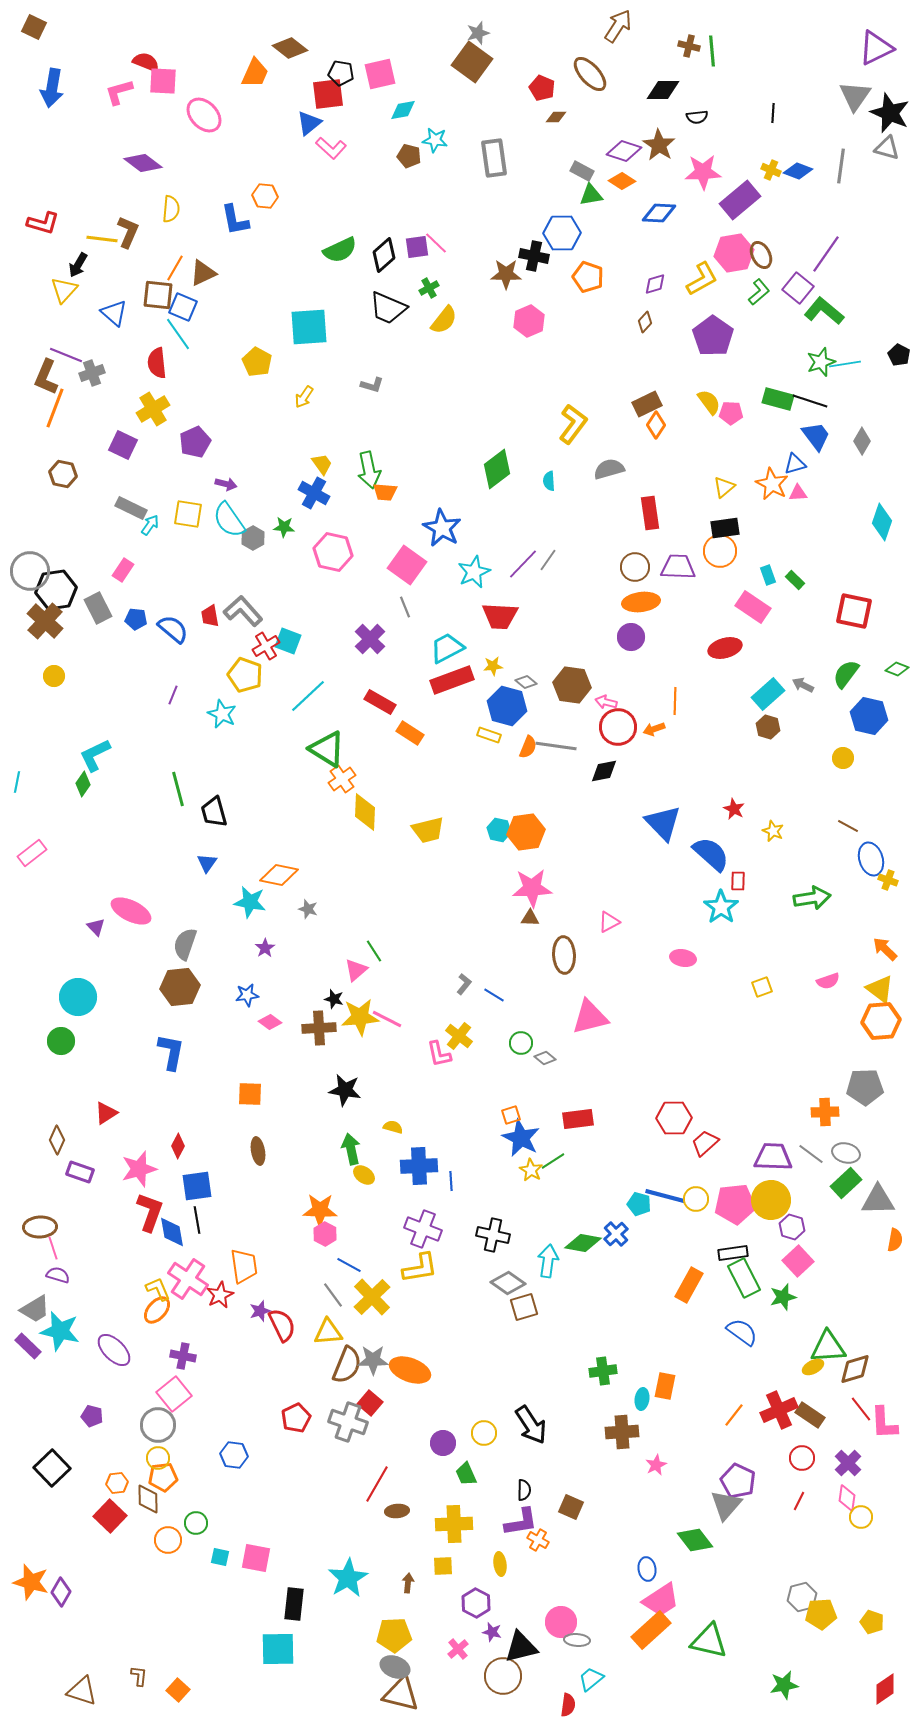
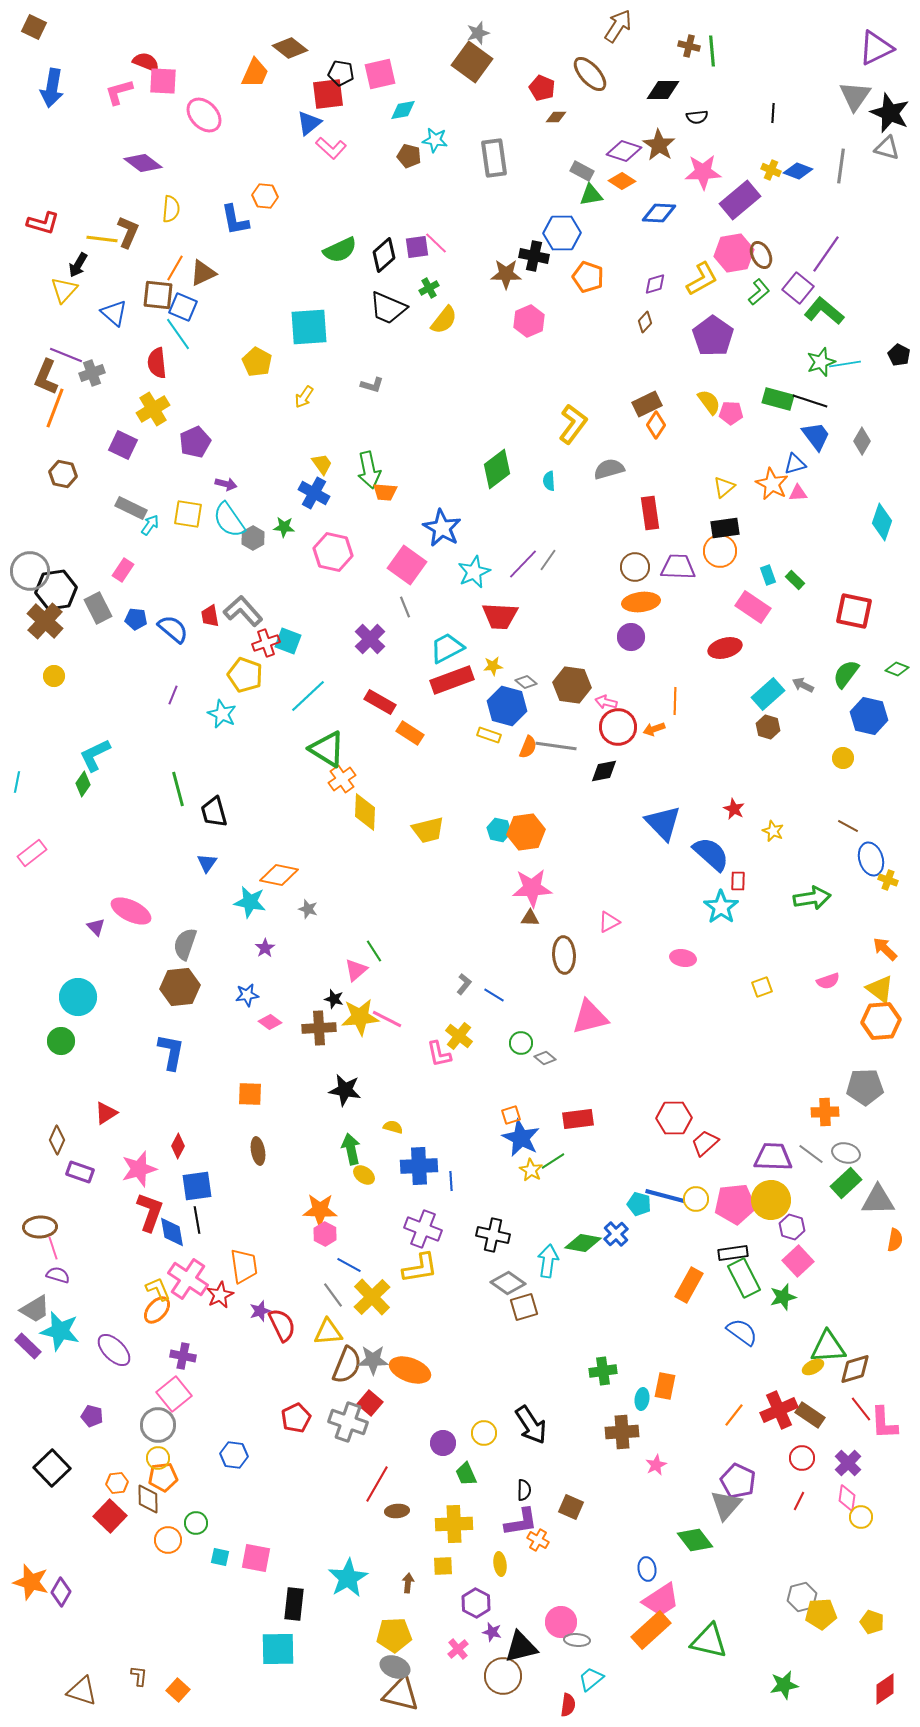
red cross at (266, 646): moved 3 px up; rotated 12 degrees clockwise
